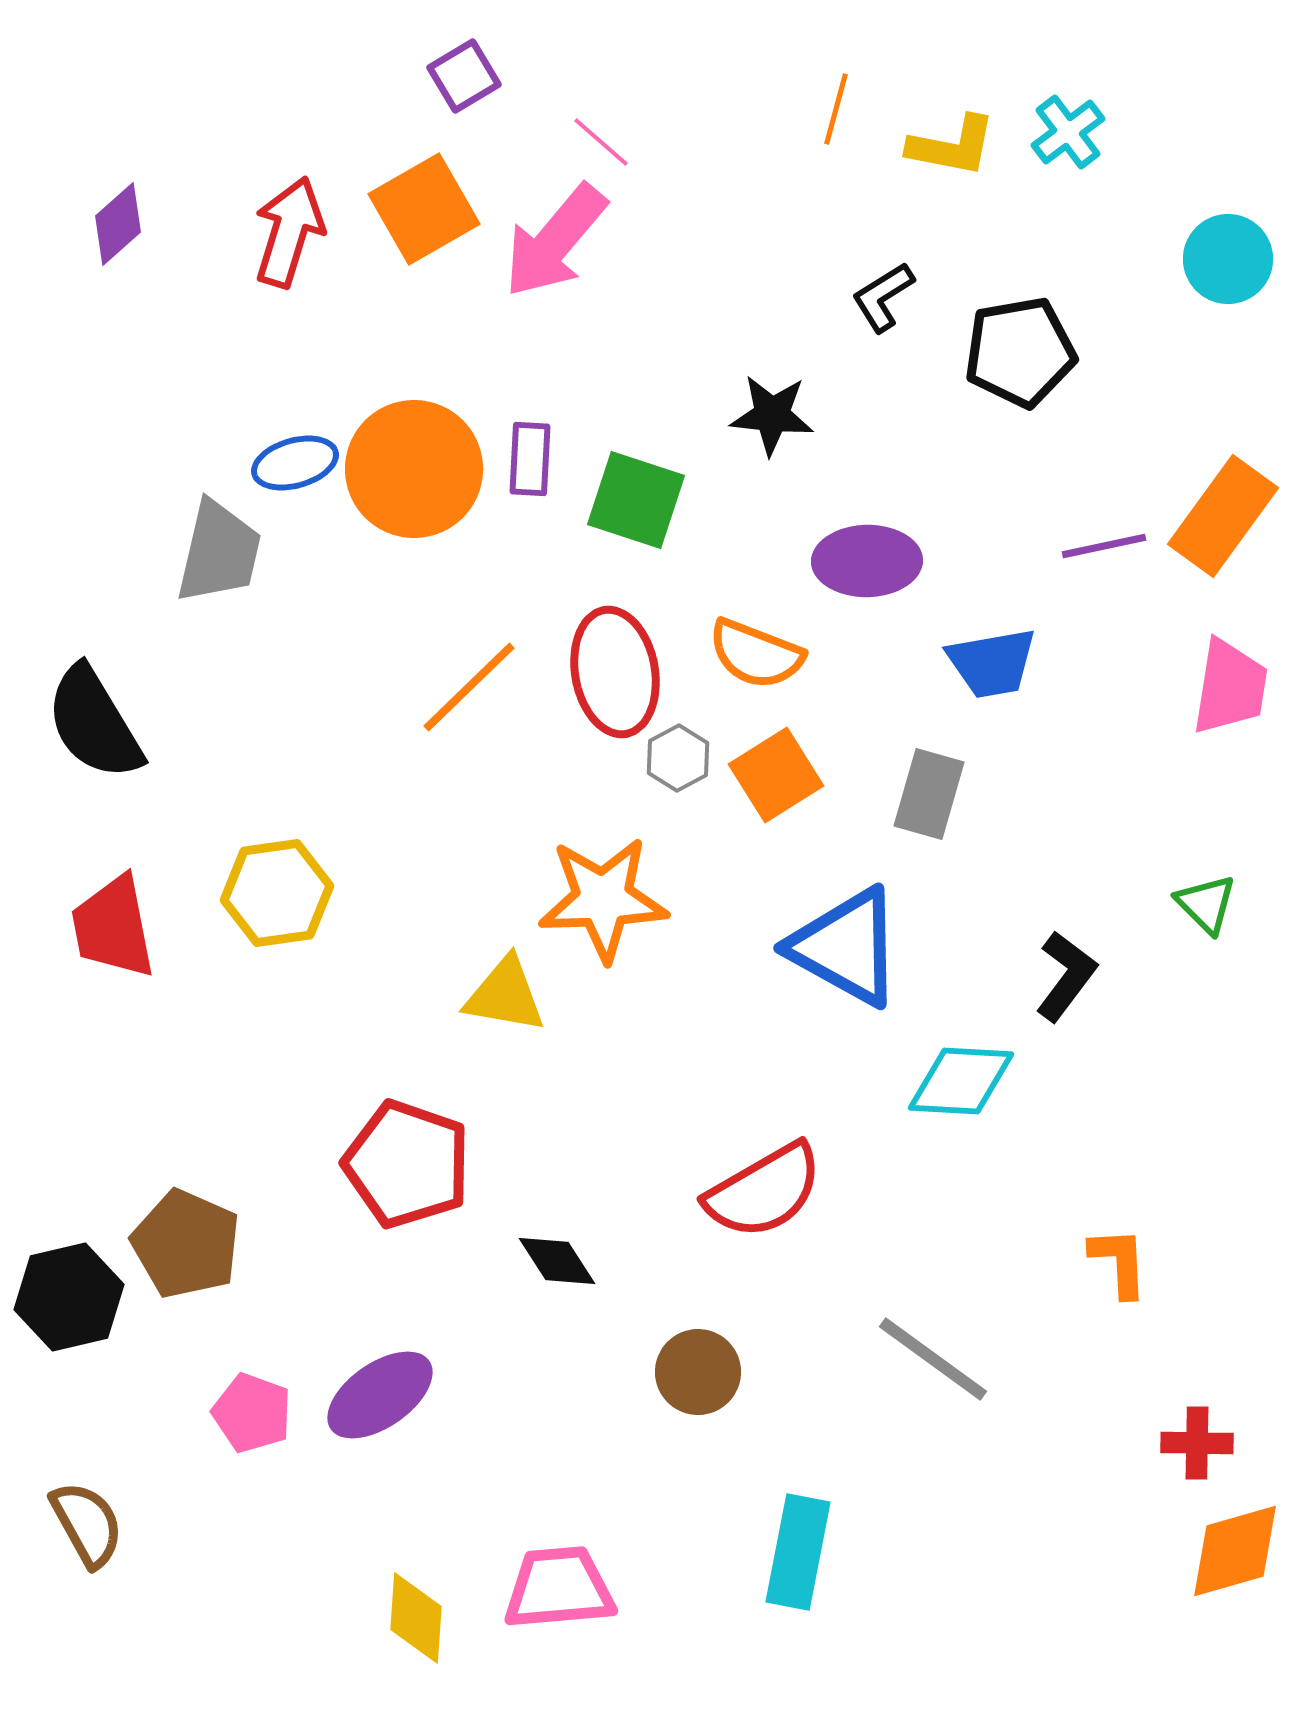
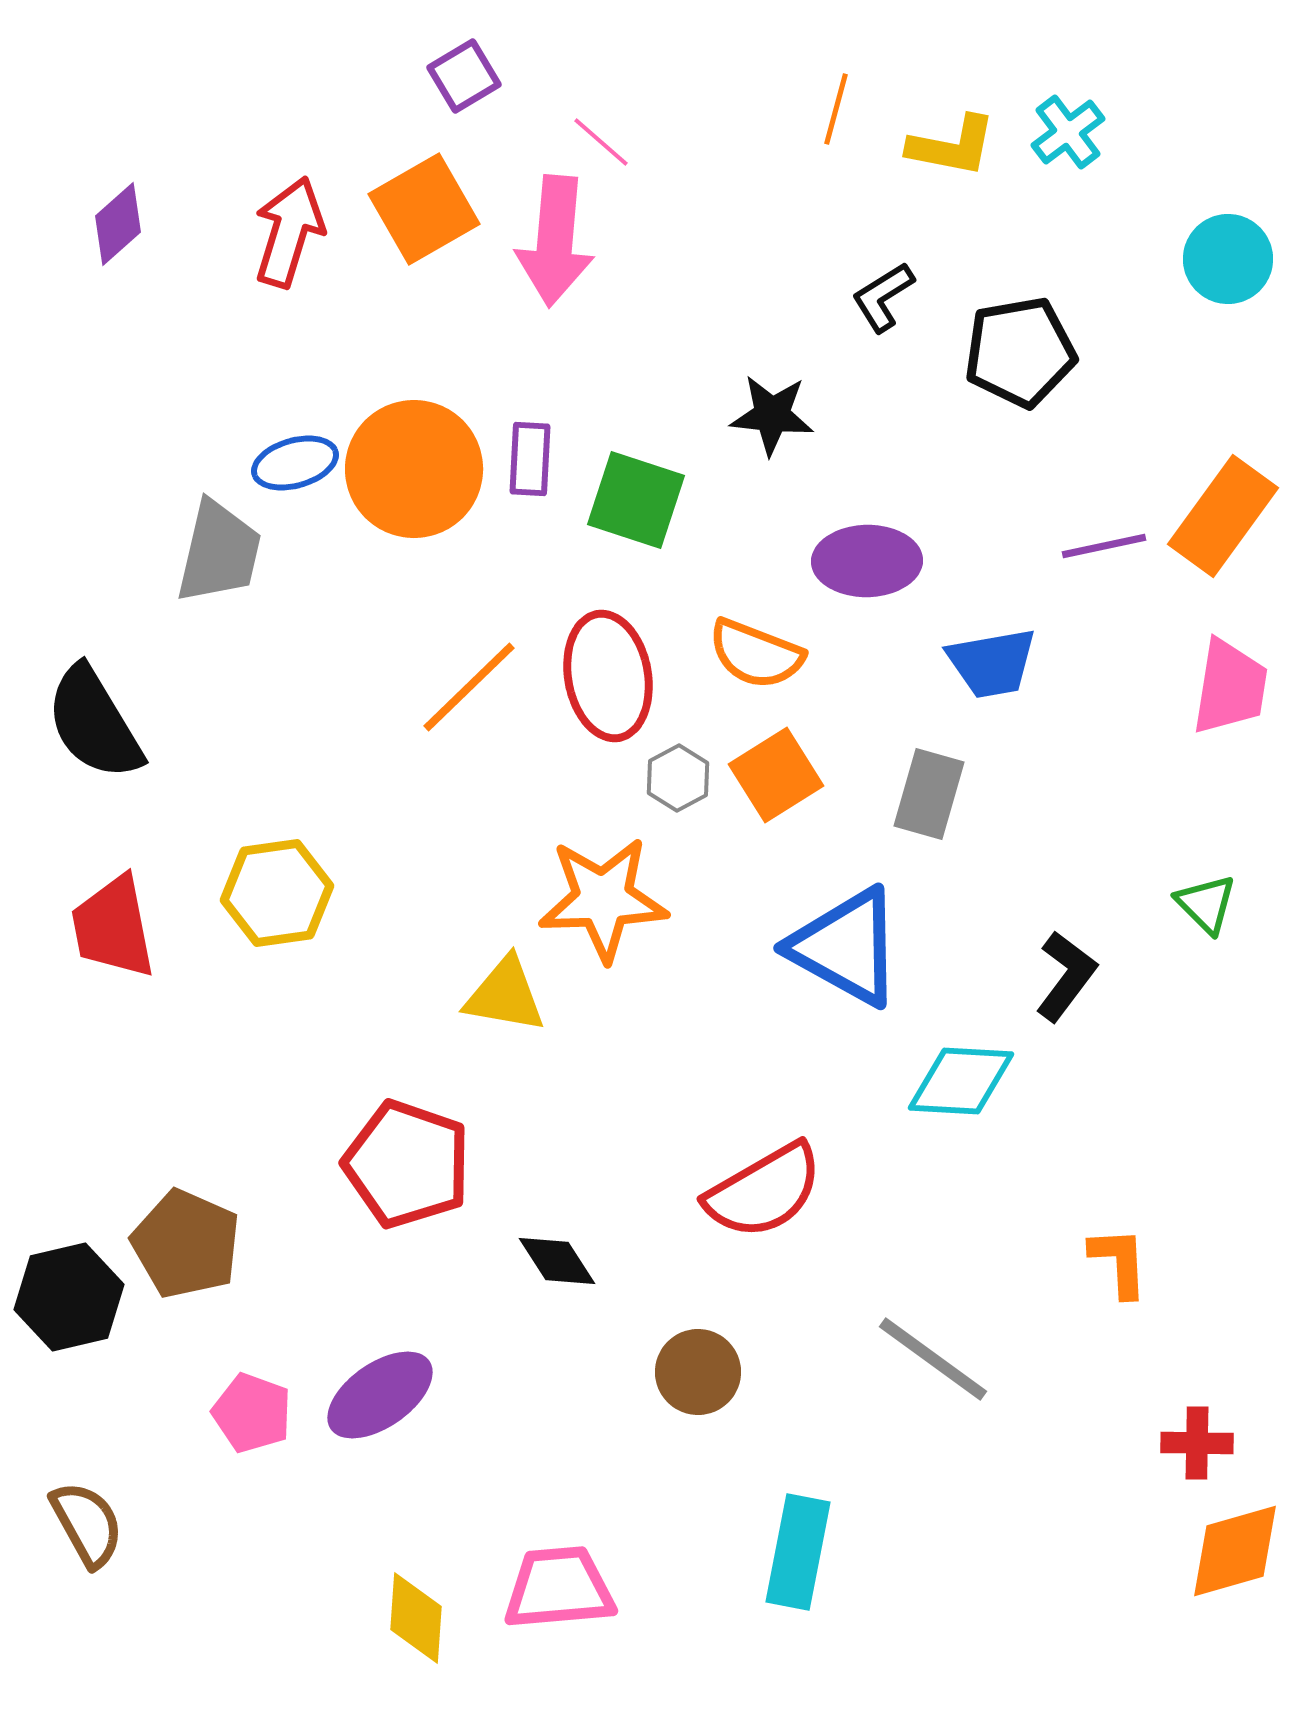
pink arrow at (555, 241): rotated 35 degrees counterclockwise
red ellipse at (615, 672): moved 7 px left, 4 px down
gray hexagon at (678, 758): moved 20 px down
